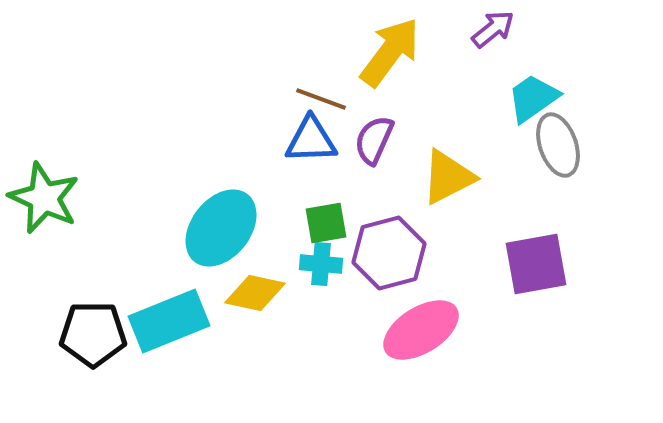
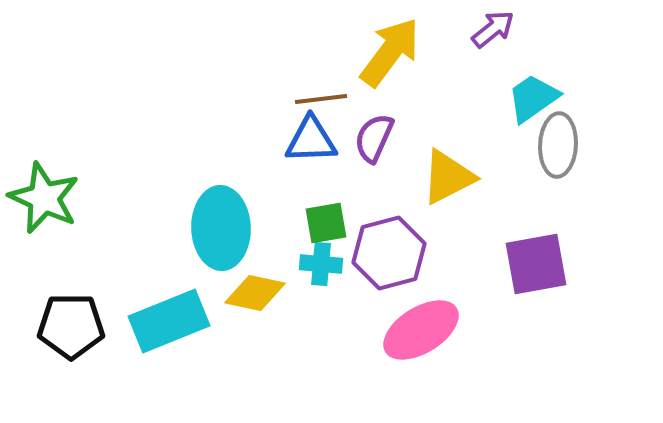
brown line: rotated 27 degrees counterclockwise
purple semicircle: moved 2 px up
gray ellipse: rotated 22 degrees clockwise
cyan ellipse: rotated 40 degrees counterclockwise
black pentagon: moved 22 px left, 8 px up
